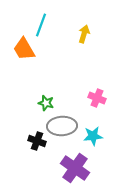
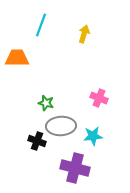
orange trapezoid: moved 7 px left, 9 px down; rotated 120 degrees clockwise
pink cross: moved 2 px right
gray ellipse: moved 1 px left
purple cross: rotated 20 degrees counterclockwise
